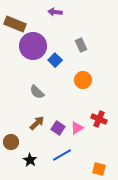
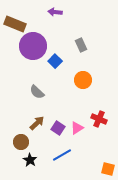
blue square: moved 1 px down
brown circle: moved 10 px right
orange square: moved 9 px right
